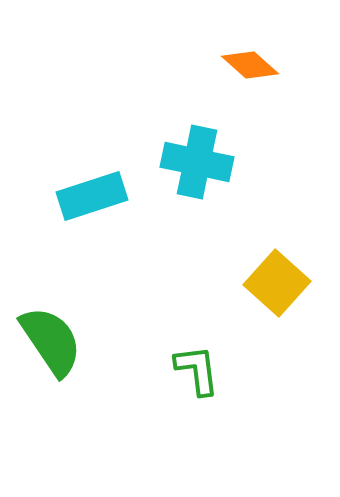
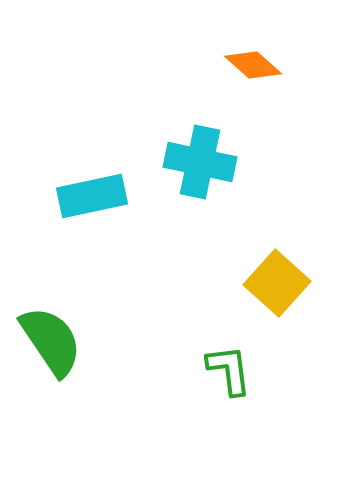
orange diamond: moved 3 px right
cyan cross: moved 3 px right
cyan rectangle: rotated 6 degrees clockwise
green L-shape: moved 32 px right
